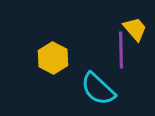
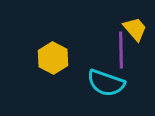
cyan semicircle: moved 8 px right, 6 px up; rotated 24 degrees counterclockwise
